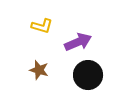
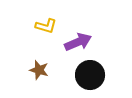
yellow L-shape: moved 4 px right
black circle: moved 2 px right
